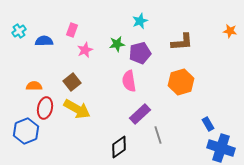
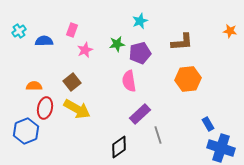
orange hexagon: moved 7 px right, 3 px up; rotated 10 degrees clockwise
